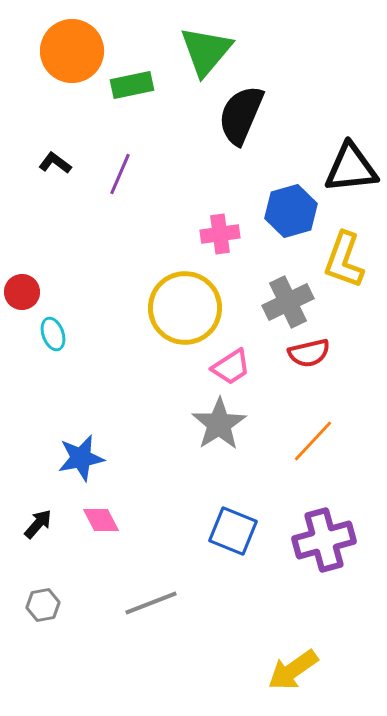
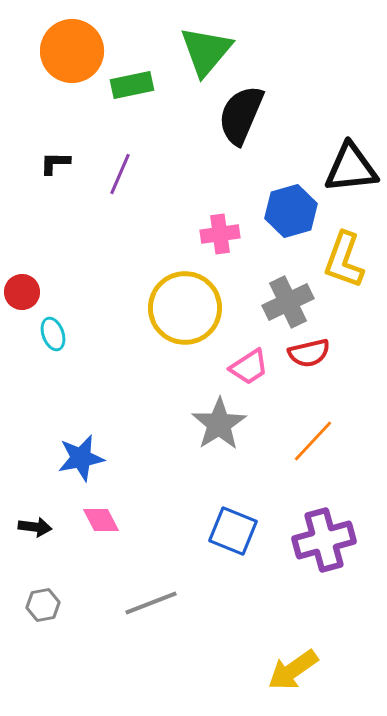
black L-shape: rotated 36 degrees counterclockwise
pink trapezoid: moved 18 px right
black arrow: moved 3 px left, 3 px down; rotated 56 degrees clockwise
